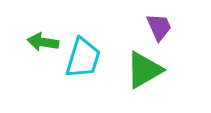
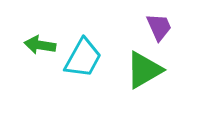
green arrow: moved 3 px left, 3 px down
cyan trapezoid: rotated 12 degrees clockwise
